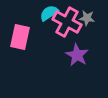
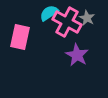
gray star: rotated 21 degrees clockwise
